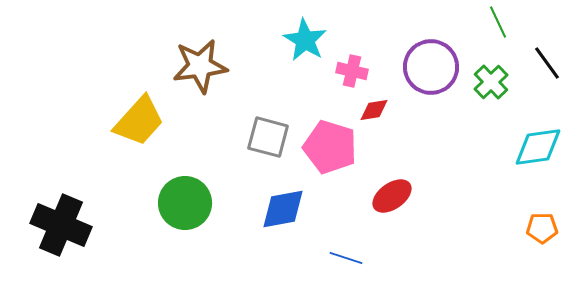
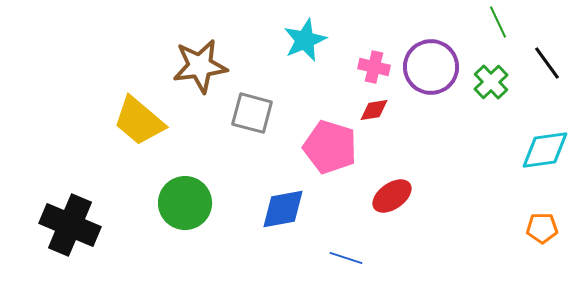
cyan star: rotated 18 degrees clockwise
pink cross: moved 22 px right, 4 px up
yellow trapezoid: rotated 88 degrees clockwise
gray square: moved 16 px left, 24 px up
cyan diamond: moved 7 px right, 3 px down
black cross: moved 9 px right
